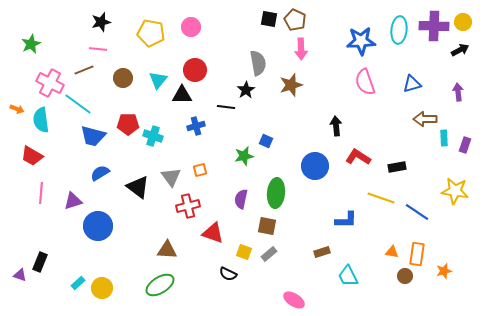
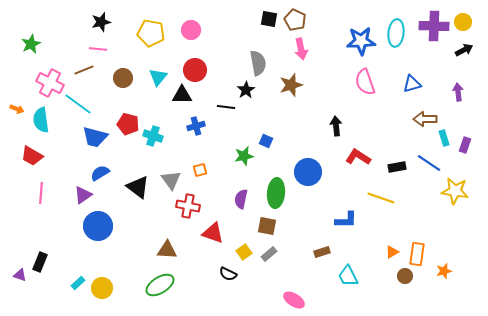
pink circle at (191, 27): moved 3 px down
cyan ellipse at (399, 30): moved 3 px left, 3 px down
pink arrow at (301, 49): rotated 10 degrees counterclockwise
black arrow at (460, 50): moved 4 px right
cyan triangle at (158, 80): moved 3 px up
red pentagon at (128, 124): rotated 15 degrees clockwise
blue trapezoid at (93, 136): moved 2 px right, 1 px down
cyan rectangle at (444, 138): rotated 14 degrees counterclockwise
blue circle at (315, 166): moved 7 px left, 6 px down
gray triangle at (171, 177): moved 3 px down
purple triangle at (73, 201): moved 10 px right, 6 px up; rotated 18 degrees counterclockwise
red cross at (188, 206): rotated 25 degrees clockwise
blue line at (417, 212): moved 12 px right, 49 px up
yellow square at (244, 252): rotated 35 degrees clockwise
orange triangle at (392, 252): rotated 40 degrees counterclockwise
